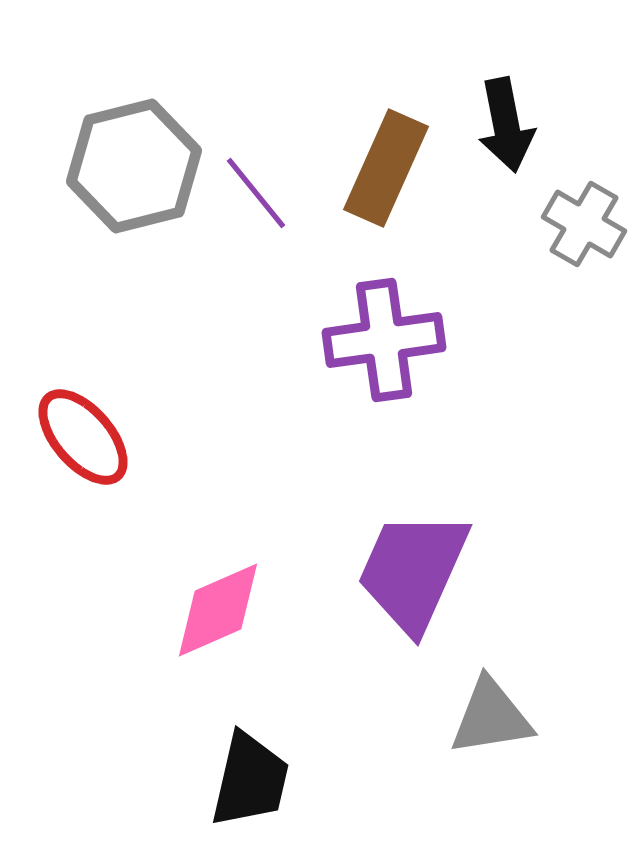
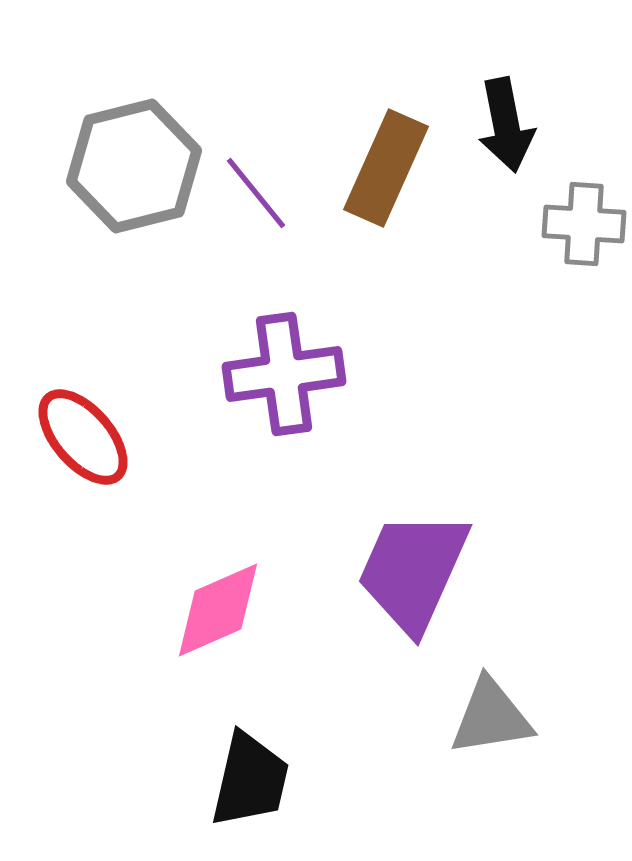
gray cross: rotated 26 degrees counterclockwise
purple cross: moved 100 px left, 34 px down
